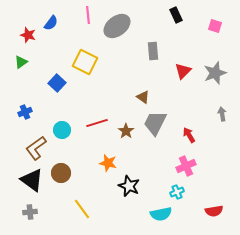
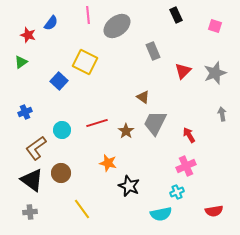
gray rectangle: rotated 18 degrees counterclockwise
blue square: moved 2 px right, 2 px up
